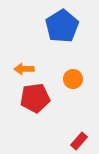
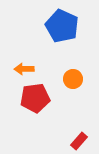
blue pentagon: rotated 16 degrees counterclockwise
